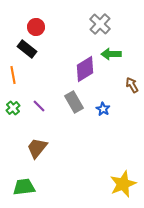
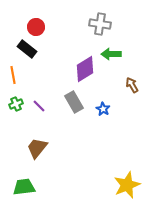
gray cross: rotated 35 degrees counterclockwise
green cross: moved 3 px right, 4 px up; rotated 16 degrees clockwise
yellow star: moved 4 px right, 1 px down
